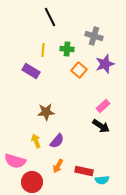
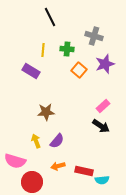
orange arrow: rotated 48 degrees clockwise
